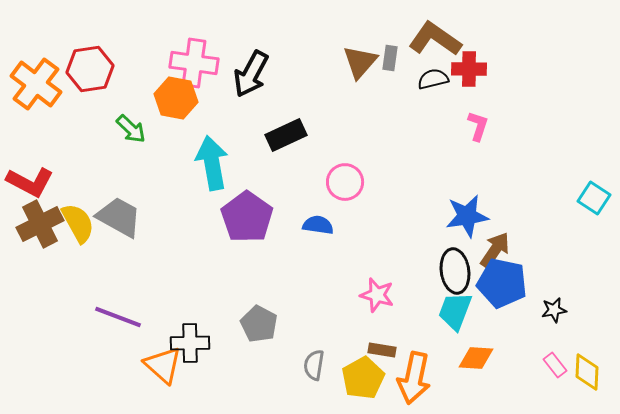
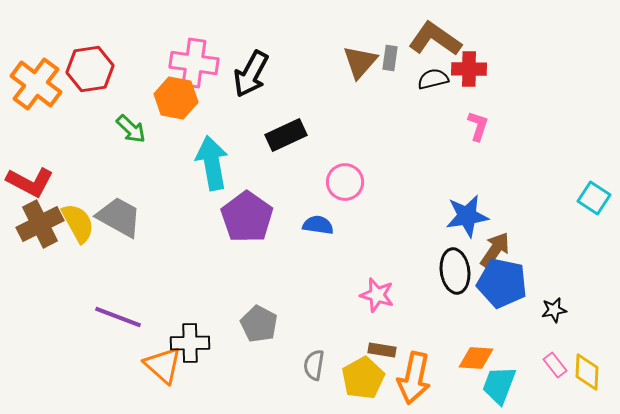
cyan trapezoid: moved 44 px right, 74 px down
